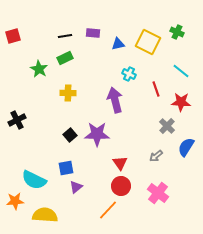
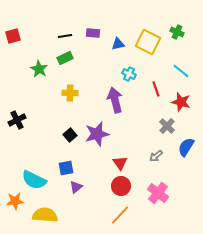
yellow cross: moved 2 px right
red star: rotated 12 degrees clockwise
purple star: rotated 15 degrees counterclockwise
orange line: moved 12 px right, 5 px down
